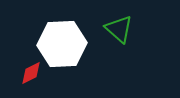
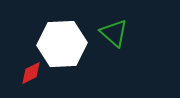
green triangle: moved 5 px left, 4 px down
